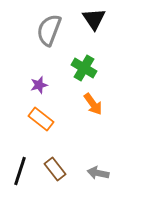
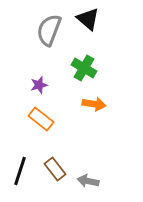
black triangle: moved 6 px left; rotated 15 degrees counterclockwise
orange arrow: moved 1 px right; rotated 45 degrees counterclockwise
gray arrow: moved 10 px left, 8 px down
